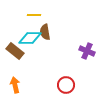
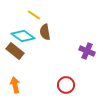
yellow line: rotated 32 degrees clockwise
cyan diamond: moved 7 px left, 2 px up; rotated 35 degrees clockwise
